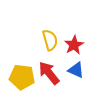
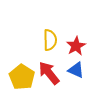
yellow semicircle: rotated 15 degrees clockwise
red star: moved 2 px right, 1 px down
yellow pentagon: rotated 25 degrees clockwise
